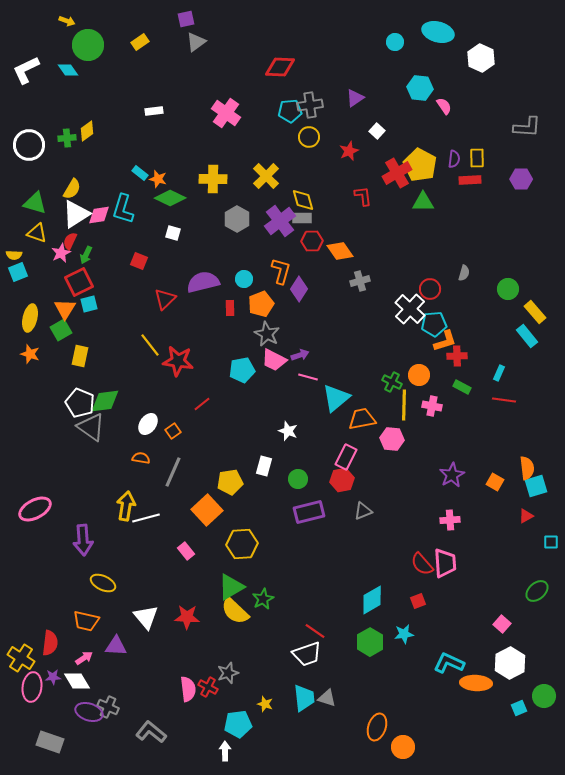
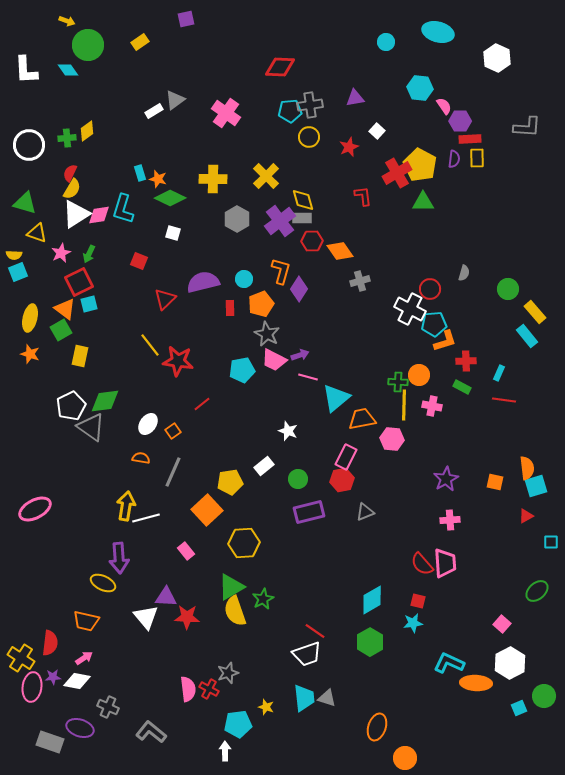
gray triangle at (196, 42): moved 21 px left, 58 px down
cyan circle at (395, 42): moved 9 px left
white hexagon at (481, 58): moved 16 px right
white L-shape at (26, 70): rotated 68 degrees counterclockwise
purple triangle at (355, 98): rotated 24 degrees clockwise
white rectangle at (154, 111): rotated 24 degrees counterclockwise
red star at (349, 151): moved 4 px up
cyan rectangle at (140, 173): rotated 35 degrees clockwise
purple hexagon at (521, 179): moved 61 px left, 58 px up
red rectangle at (470, 180): moved 41 px up
green triangle at (35, 203): moved 10 px left
red semicircle at (70, 241): moved 68 px up
green arrow at (86, 255): moved 3 px right, 1 px up
orange triangle at (65, 309): rotated 25 degrees counterclockwise
white cross at (410, 309): rotated 16 degrees counterclockwise
red cross at (457, 356): moved 9 px right, 5 px down
green cross at (392, 382): moved 6 px right; rotated 24 degrees counterclockwise
white pentagon at (80, 403): moved 9 px left, 3 px down; rotated 24 degrees clockwise
white rectangle at (264, 466): rotated 36 degrees clockwise
purple star at (452, 475): moved 6 px left, 4 px down
orange square at (495, 482): rotated 18 degrees counterclockwise
gray triangle at (363, 511): moved 2 px right, 1 px down
purple arrow at (83, 540): moved 36 px right, 18 px down
yellow hexagon at (242, 544): moved 2 px right, 1 px up
red square at (418, 601): rotated 35 degrees clockwise
yellow semicircle at (235, 611): rotated 28 degrees clockwise
cyan star at (404, 634): moved 9 px right, 11 px up
purple triangle at (116, 646): moved 50 px right, 49 px up
white diamond at (77, 681): rotated 48 degrees counterclockwise
red cross at (208, 687): moved 1 px right, 2 px down
yellow star at (265, 704): moved 1 px right, 3 px down
purple ellipse at (89, 712): moved 9 px left, 16 px down
orange circle at (403, 747): moved 2 px right, 11 px down
